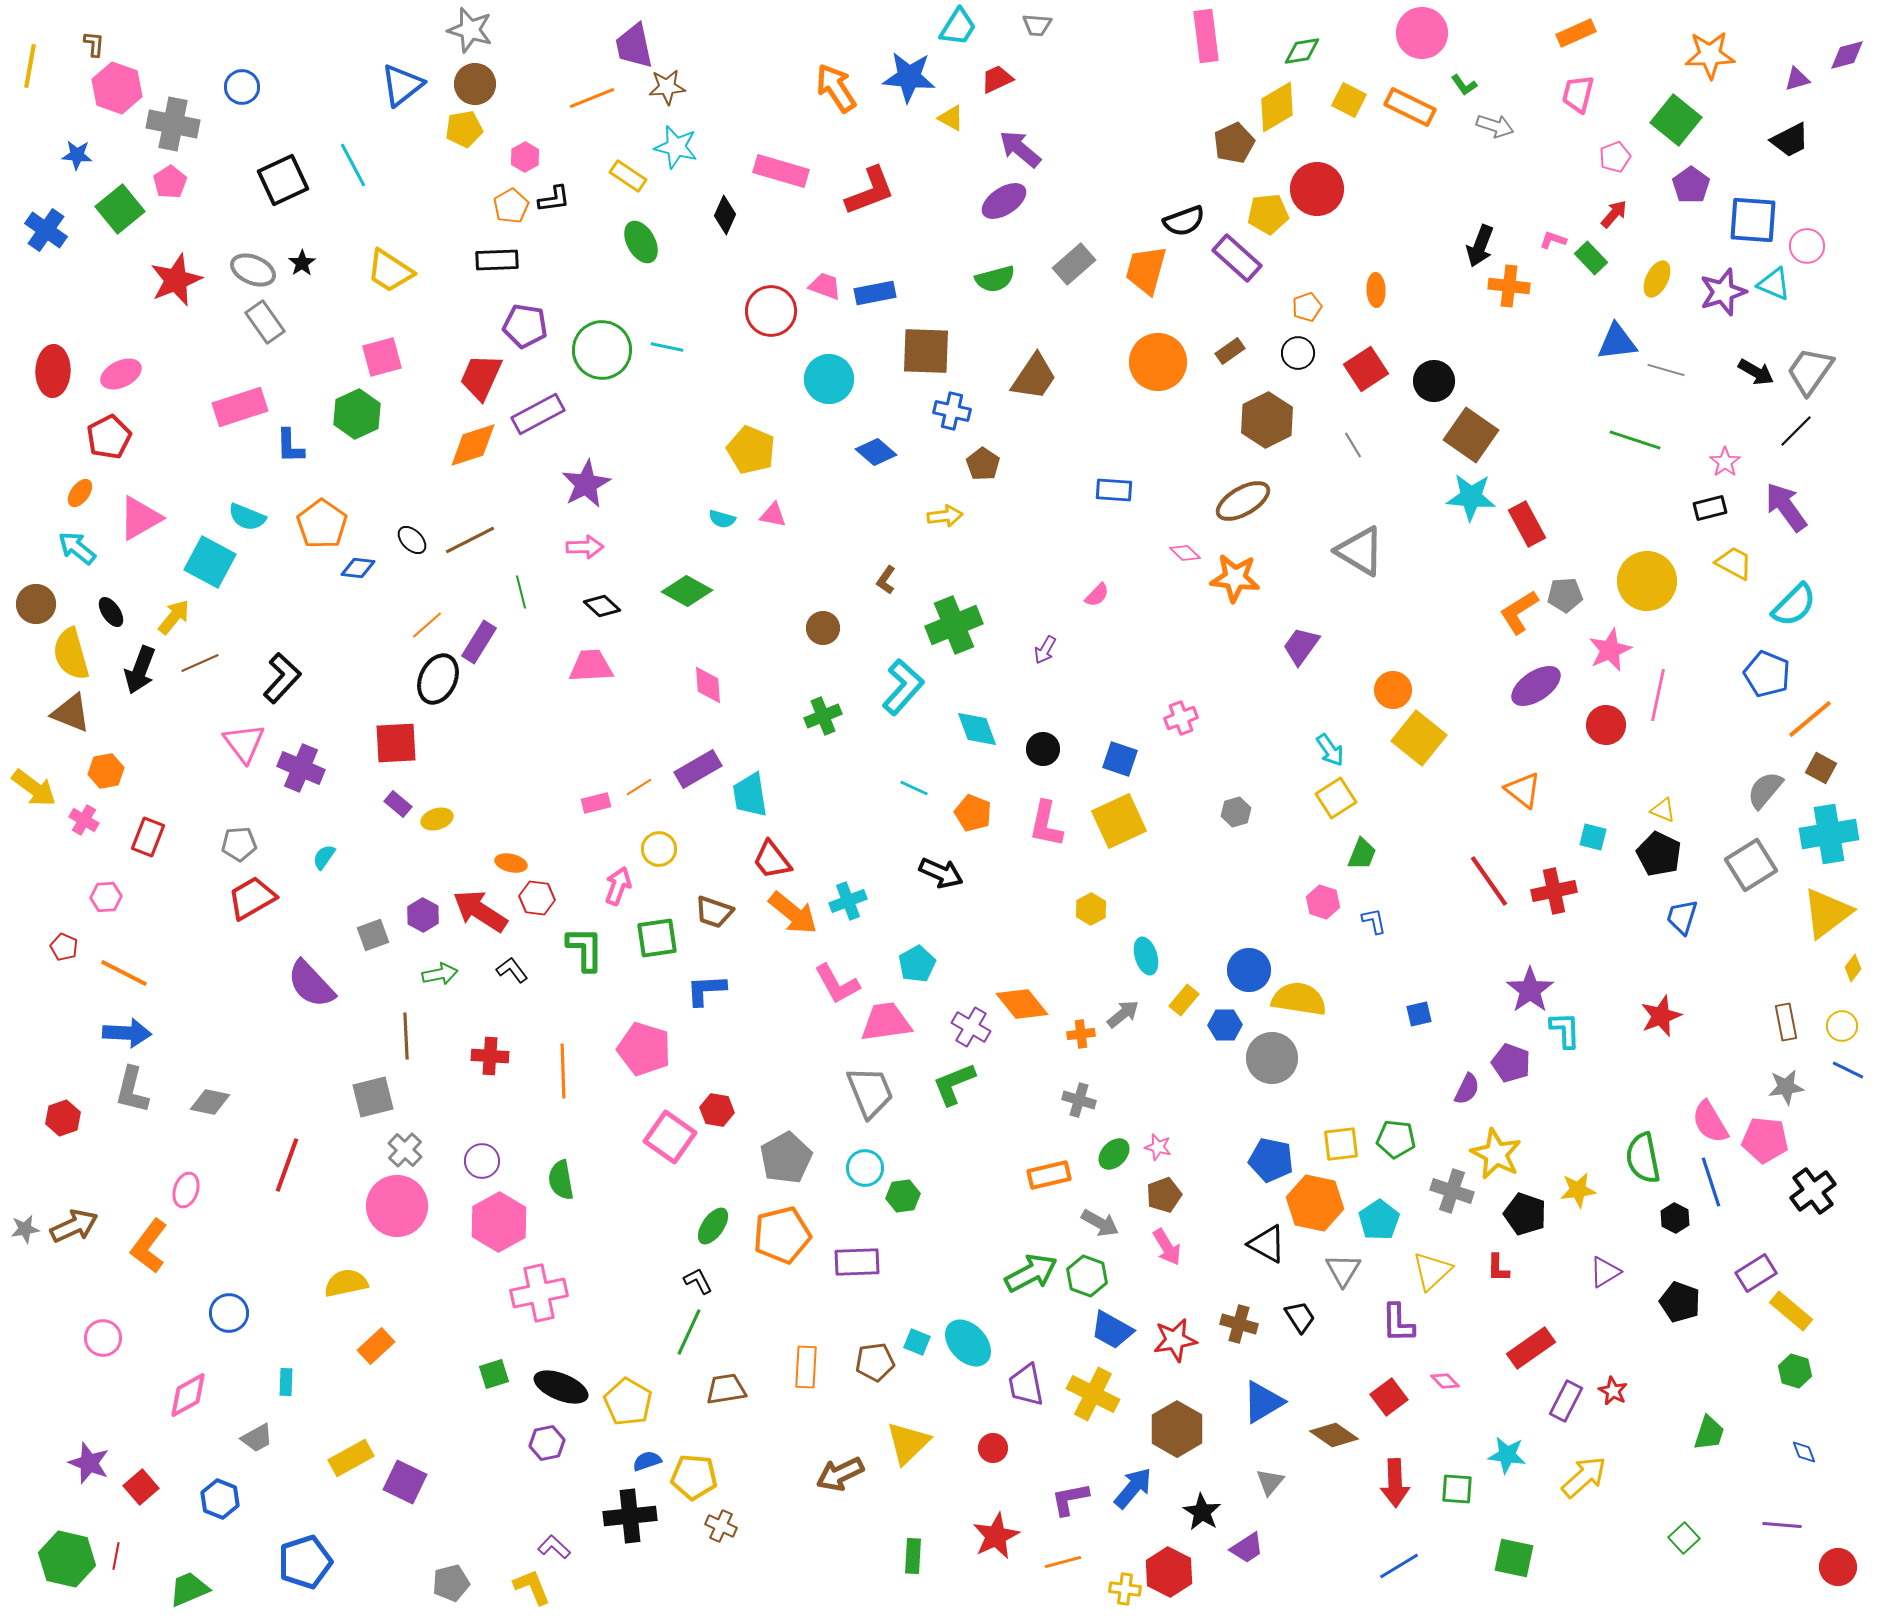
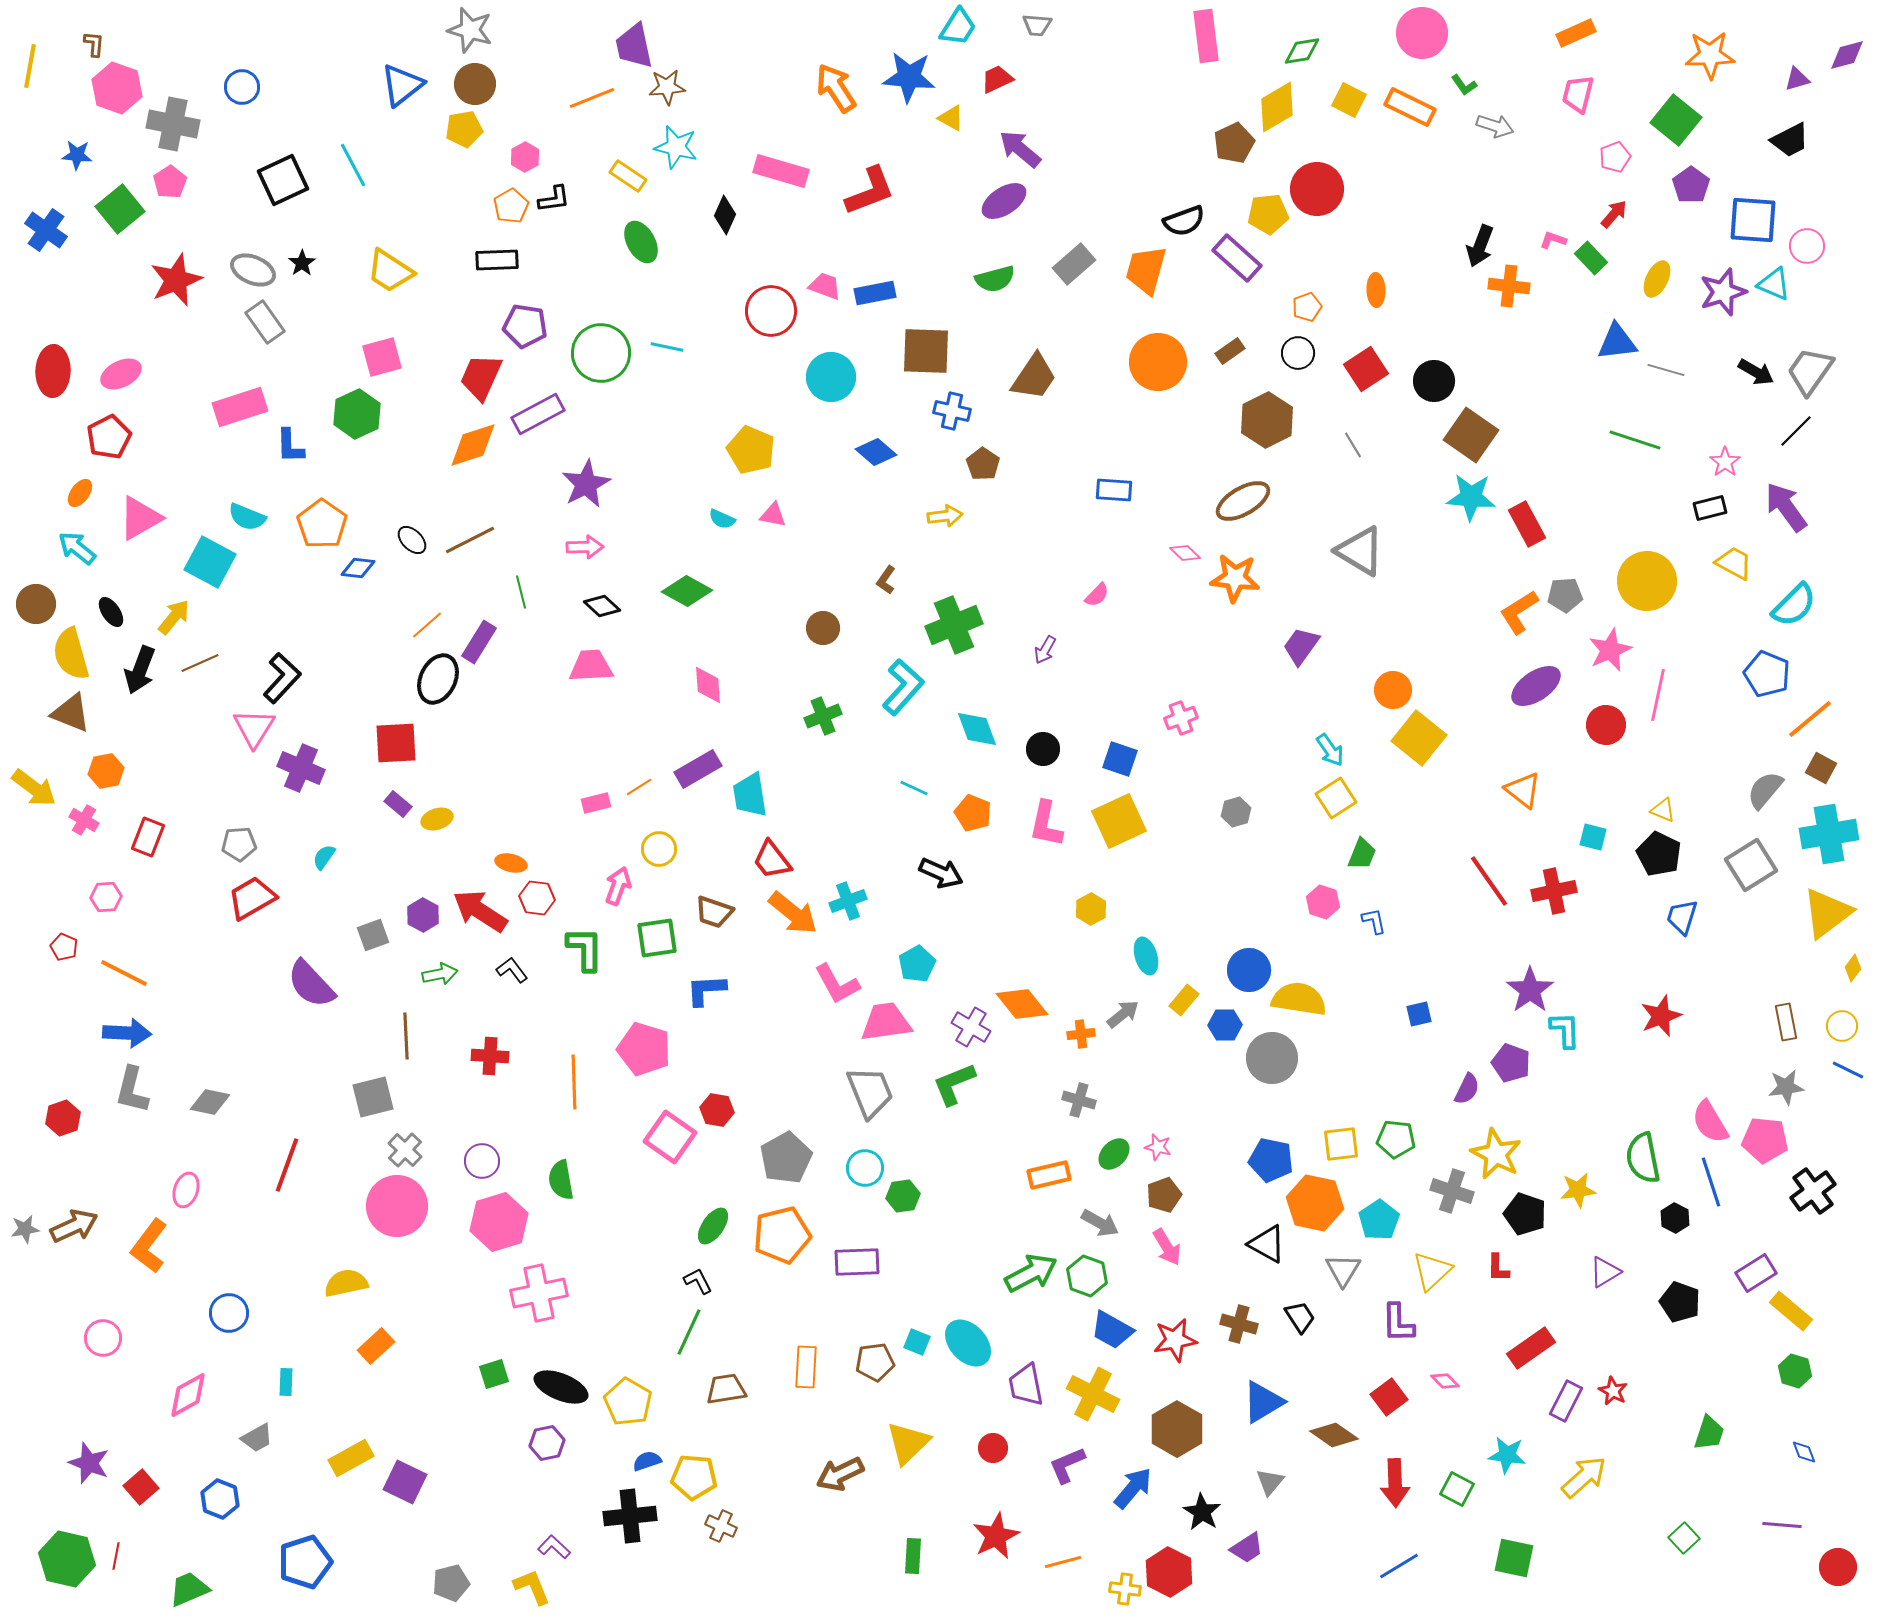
green circle at (602, 350): moved 1 px left, 3 px down
cyan circle at (829, 379): moved 2 px right, 2 px up
cyan semicircle at (722, 519): rotated 8 degrees clockwise
pink triangle at (244, 743): moved 10 px right, 15 px up; rotated 9 degrees clockwise
orange line at (563, 1071): moved 11 px right, 11 px down
pink hexagon at (499, 1222): rotated 12 degrees clockwise
green square at (1457, 1489): rotated 24 degrees clockwise
purple L-shape at (1070, 1499): moved 3 px left, 34 px up; rotated 12 degrees counterclockwise
